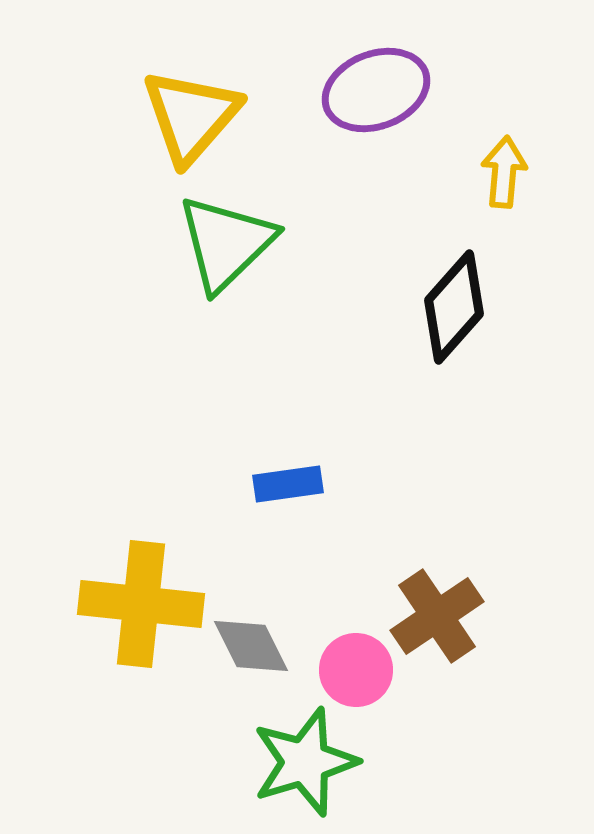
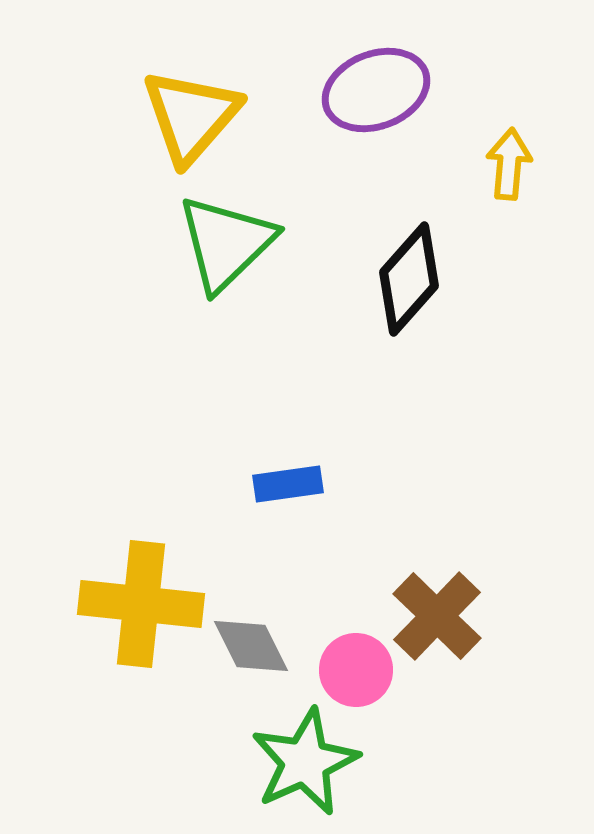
yellow arrow: moved 5 px right, 8 px up
black diamond: moved 45 px left, 28 px up
brown cross: rotated 12 degrees counterclockwise
green star: rotated 7 degrees counterclockwise
